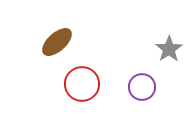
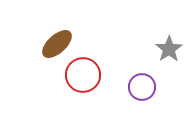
brown ellipse: moved 2 px down
red circle: moved 1 px right, 9 px up
